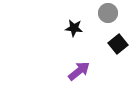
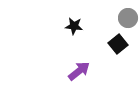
gray circle: moved 20 px right, 5 px down
black star: moved 2 px up
